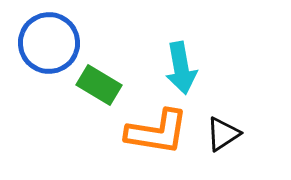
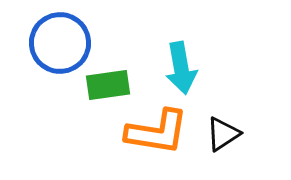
blue circle: moved 11 px right
green rectangle: moved 9 px right; rotated 39 degrees counterclockwise
